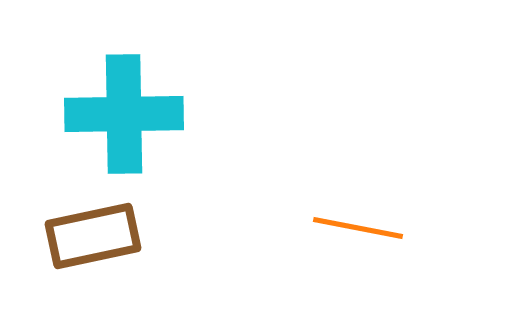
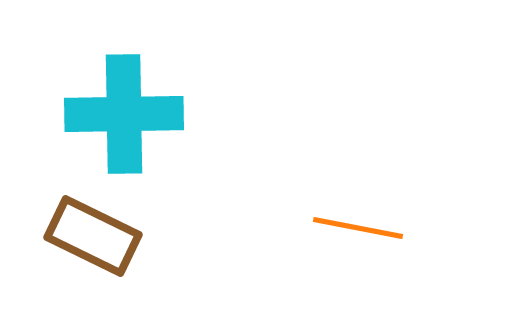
brown rectangle: rotated 38 degrees clockwise
